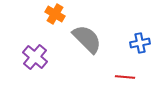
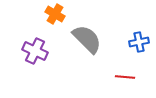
blue cross: moved 1 px left, 1 px up
purple cross: moved 6 px up; rotated 15 degrees counterclockwise
